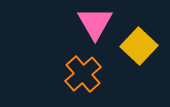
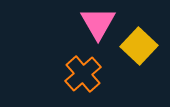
pink triangle: moved 3 px right
